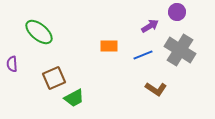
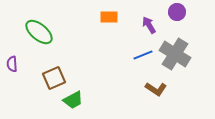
purple arrow: moved 1 px left, 1 px up; rotated 90 degrees counterclockwise
orange rectangle: moved 29 px up
gray cross: moved 5 px left, 4 px down
green trapezoid: moved 1 px left, 2 px down
